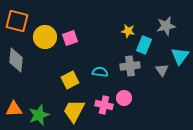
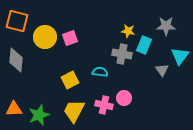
gray star: rotated 12 degrees clockwise
gray cross: moved 8 px left, 12 px up; rotated 18 degrees clockwise
